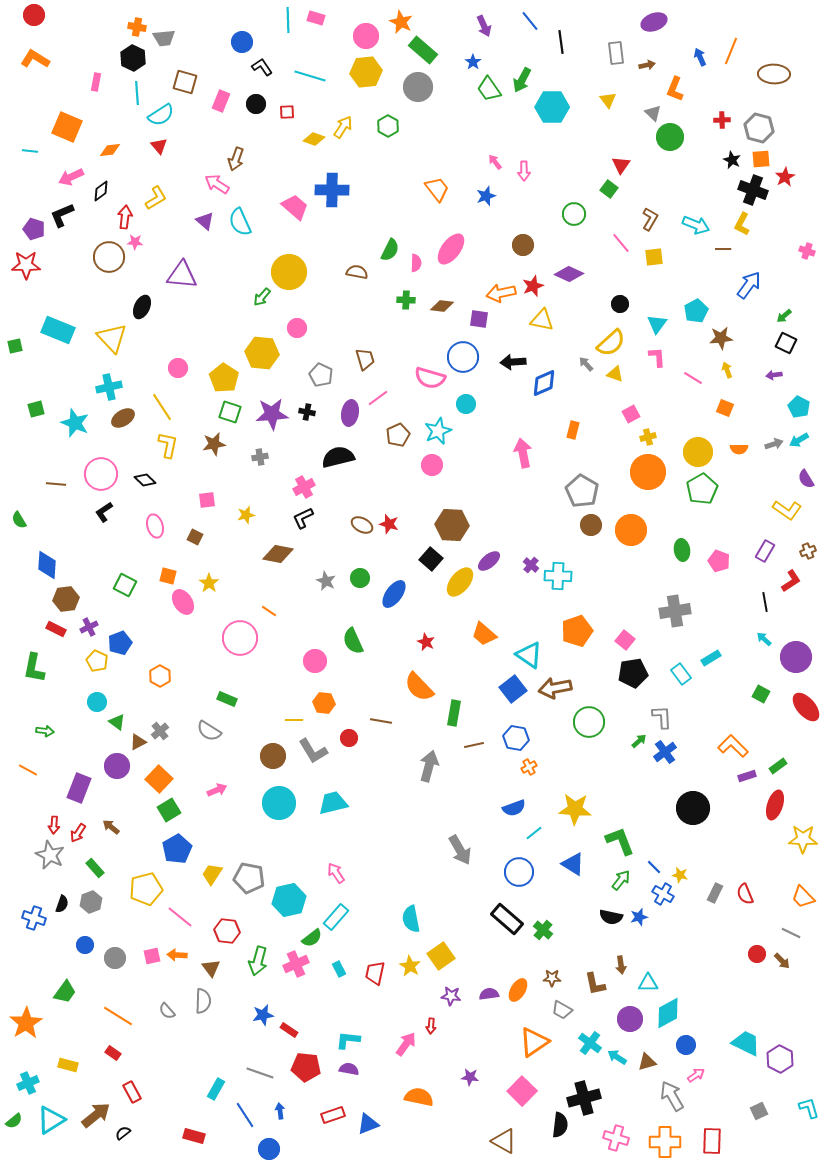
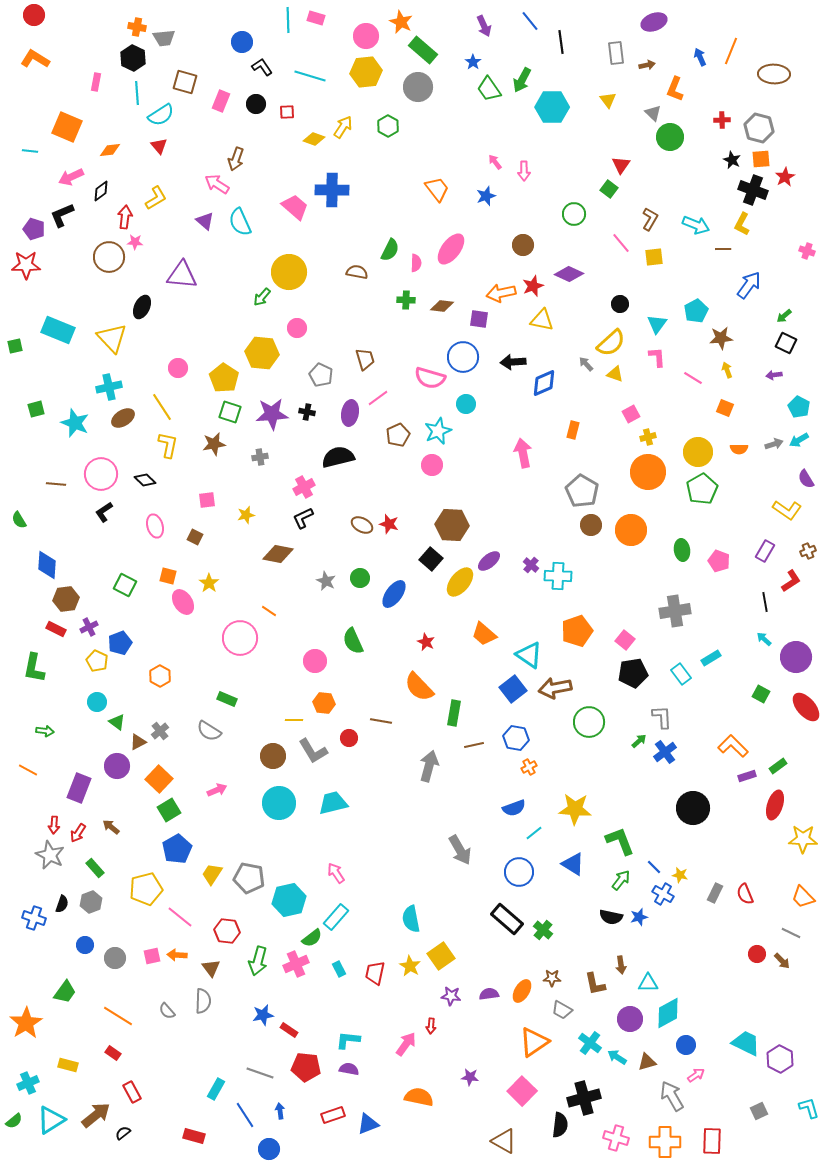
orange ellipse at (518, 990): moved 4 px right, 1 px down
